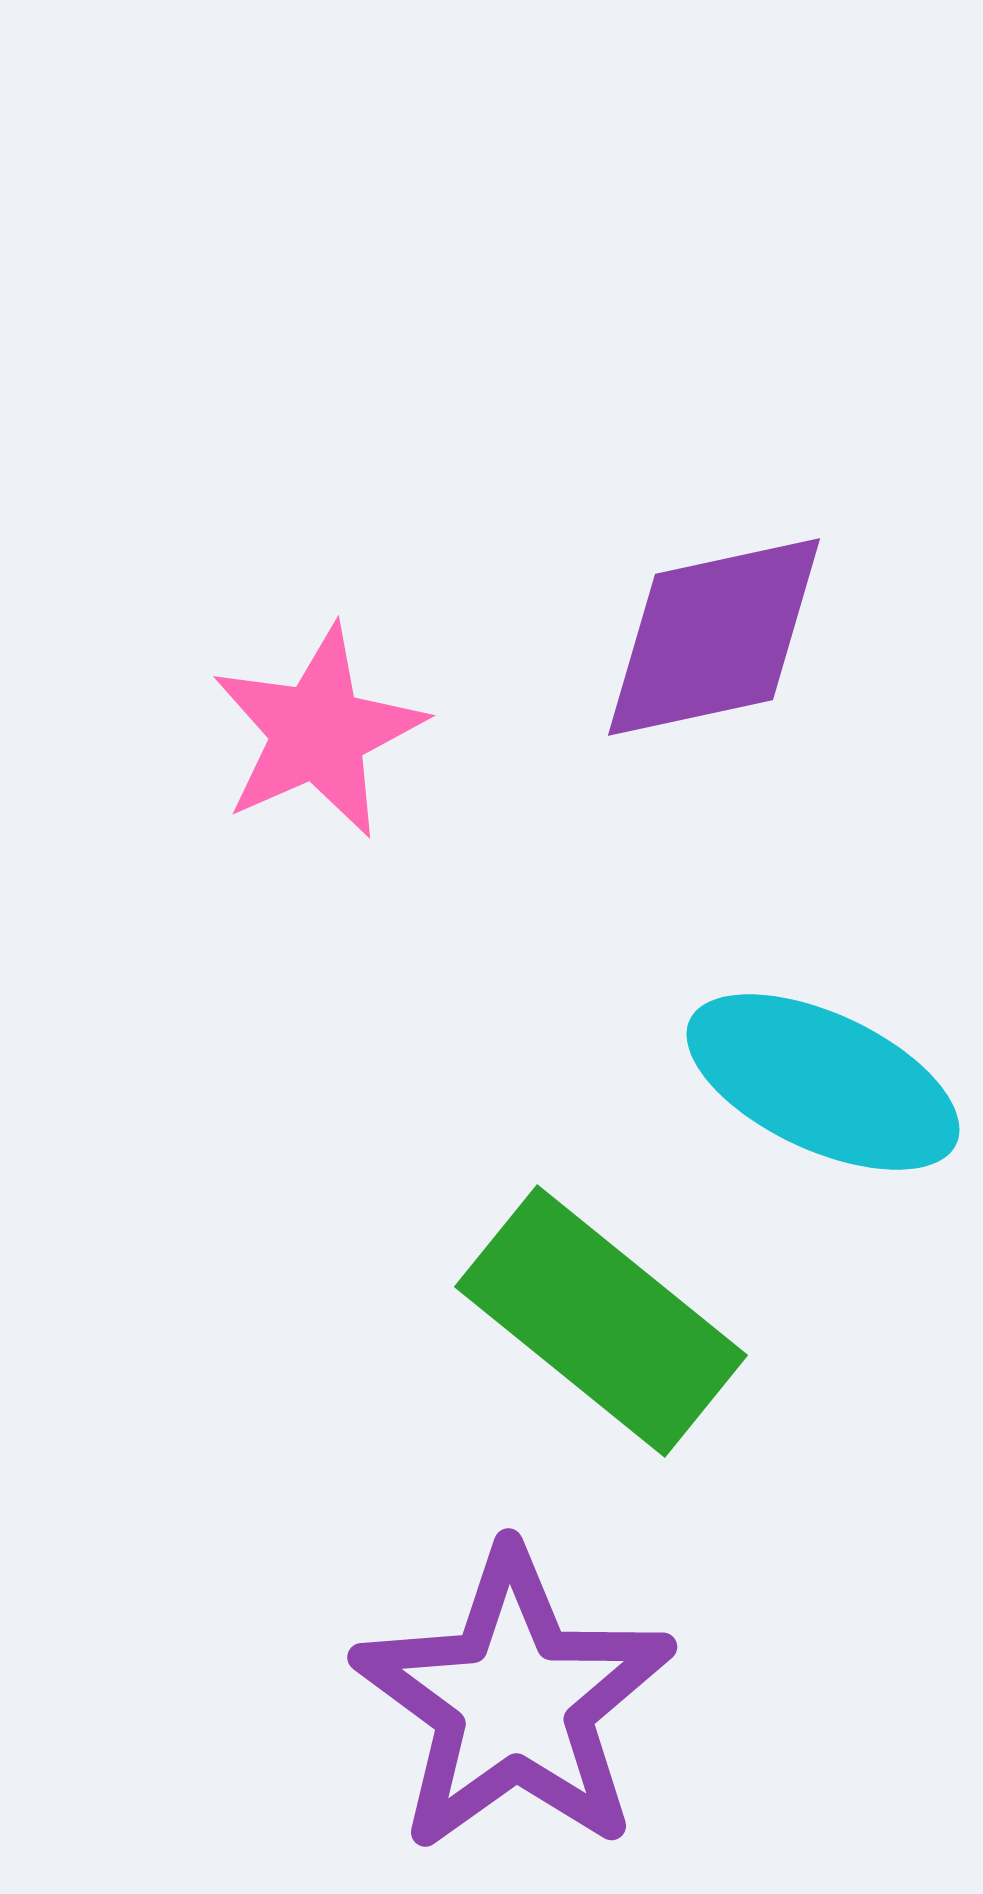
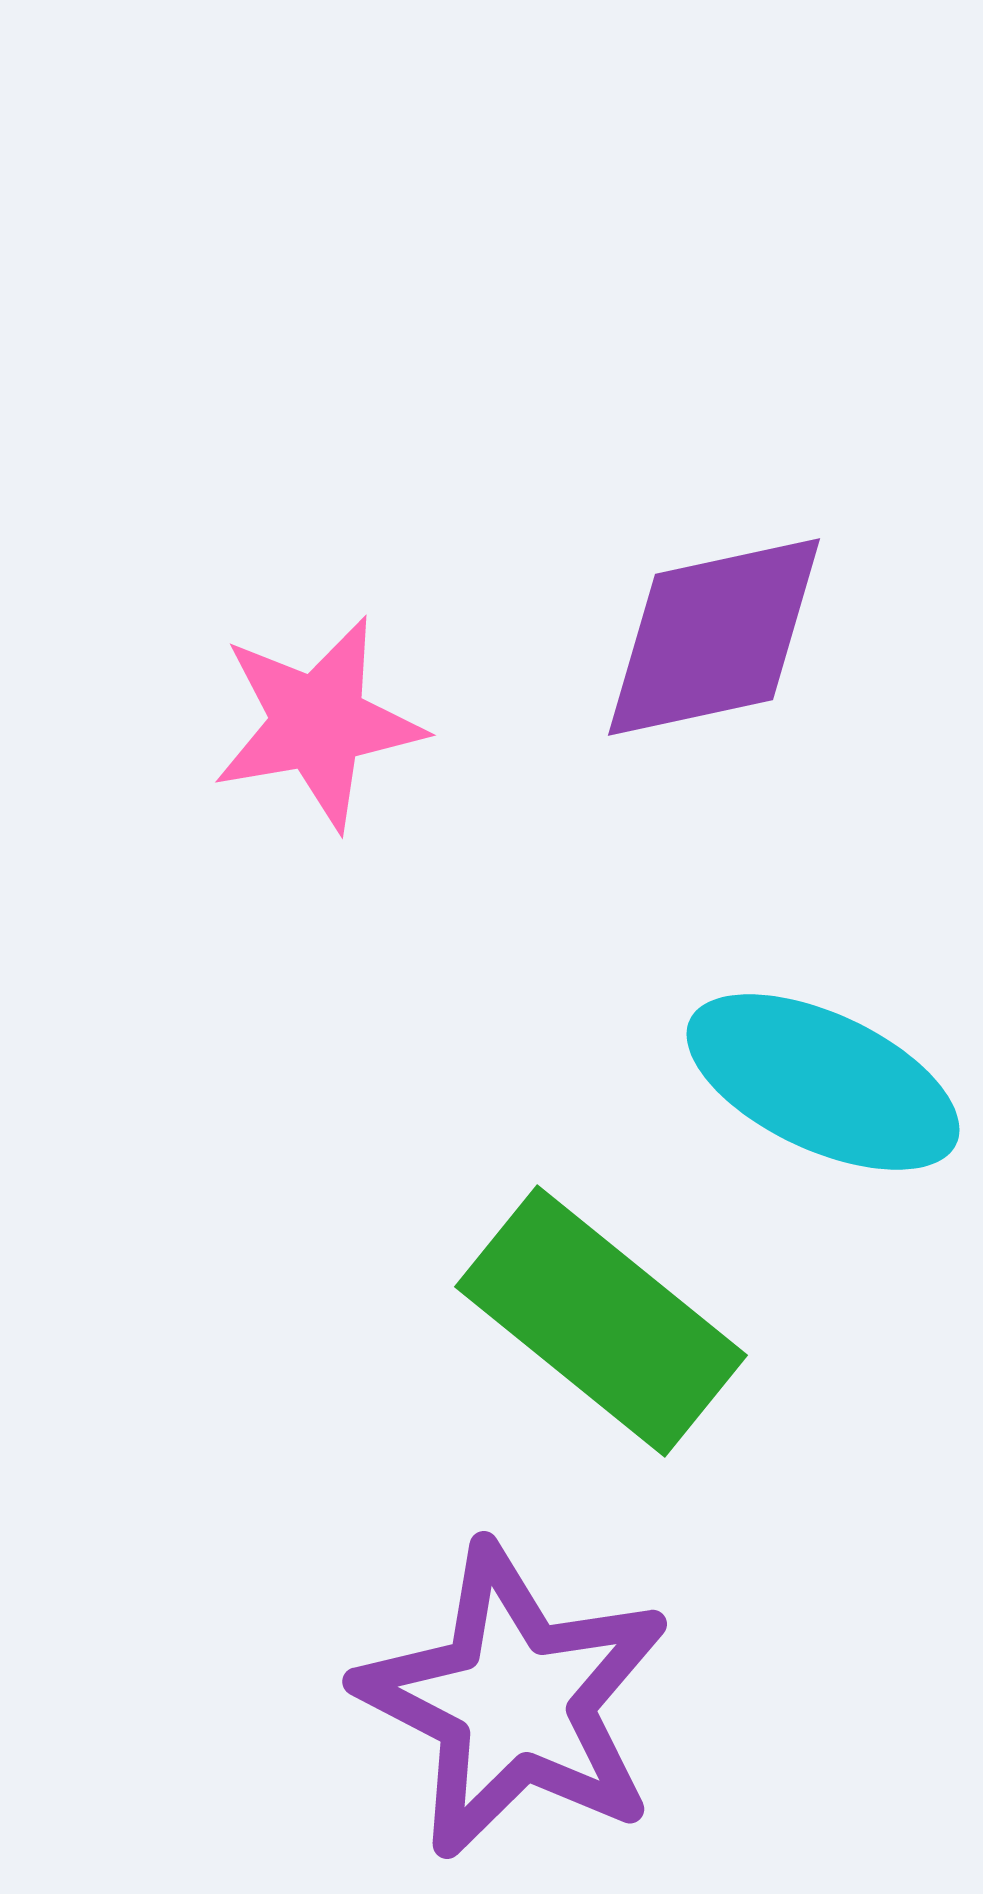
pink star: moved 9 px up; rotated 14 degrees clockwise
purple star: rotated 9 degrees counterclockwise
